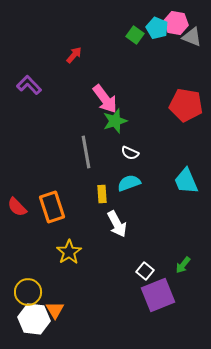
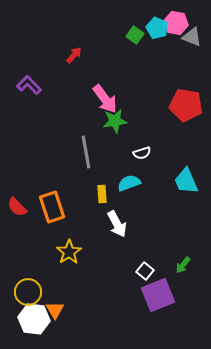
green star: rotated 10 degrees clockwise
white semicircle: moved 12 px right; rotated 42 degrees counterclockwise
